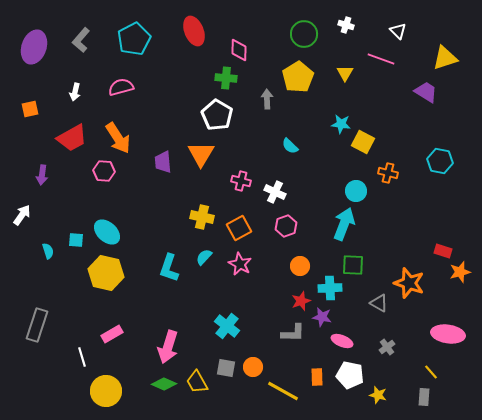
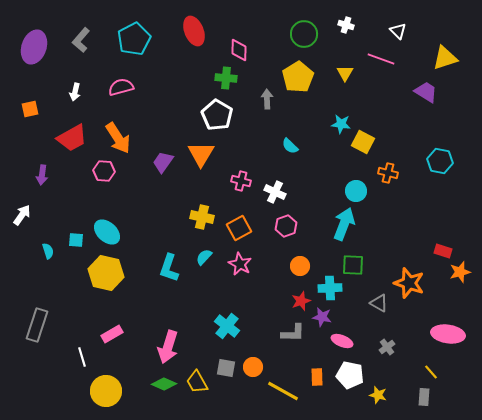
purple trapezoid at (163, 162): rotated 40 degrees clockwise
